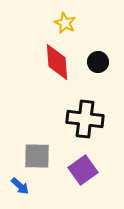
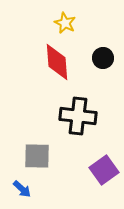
black circle: moved 5 px right, 4 px up
black cross: moved 7 px left, 3 px up
purple square: moved 21 px right
blue arrow: moved 2 px right, 3 px down
